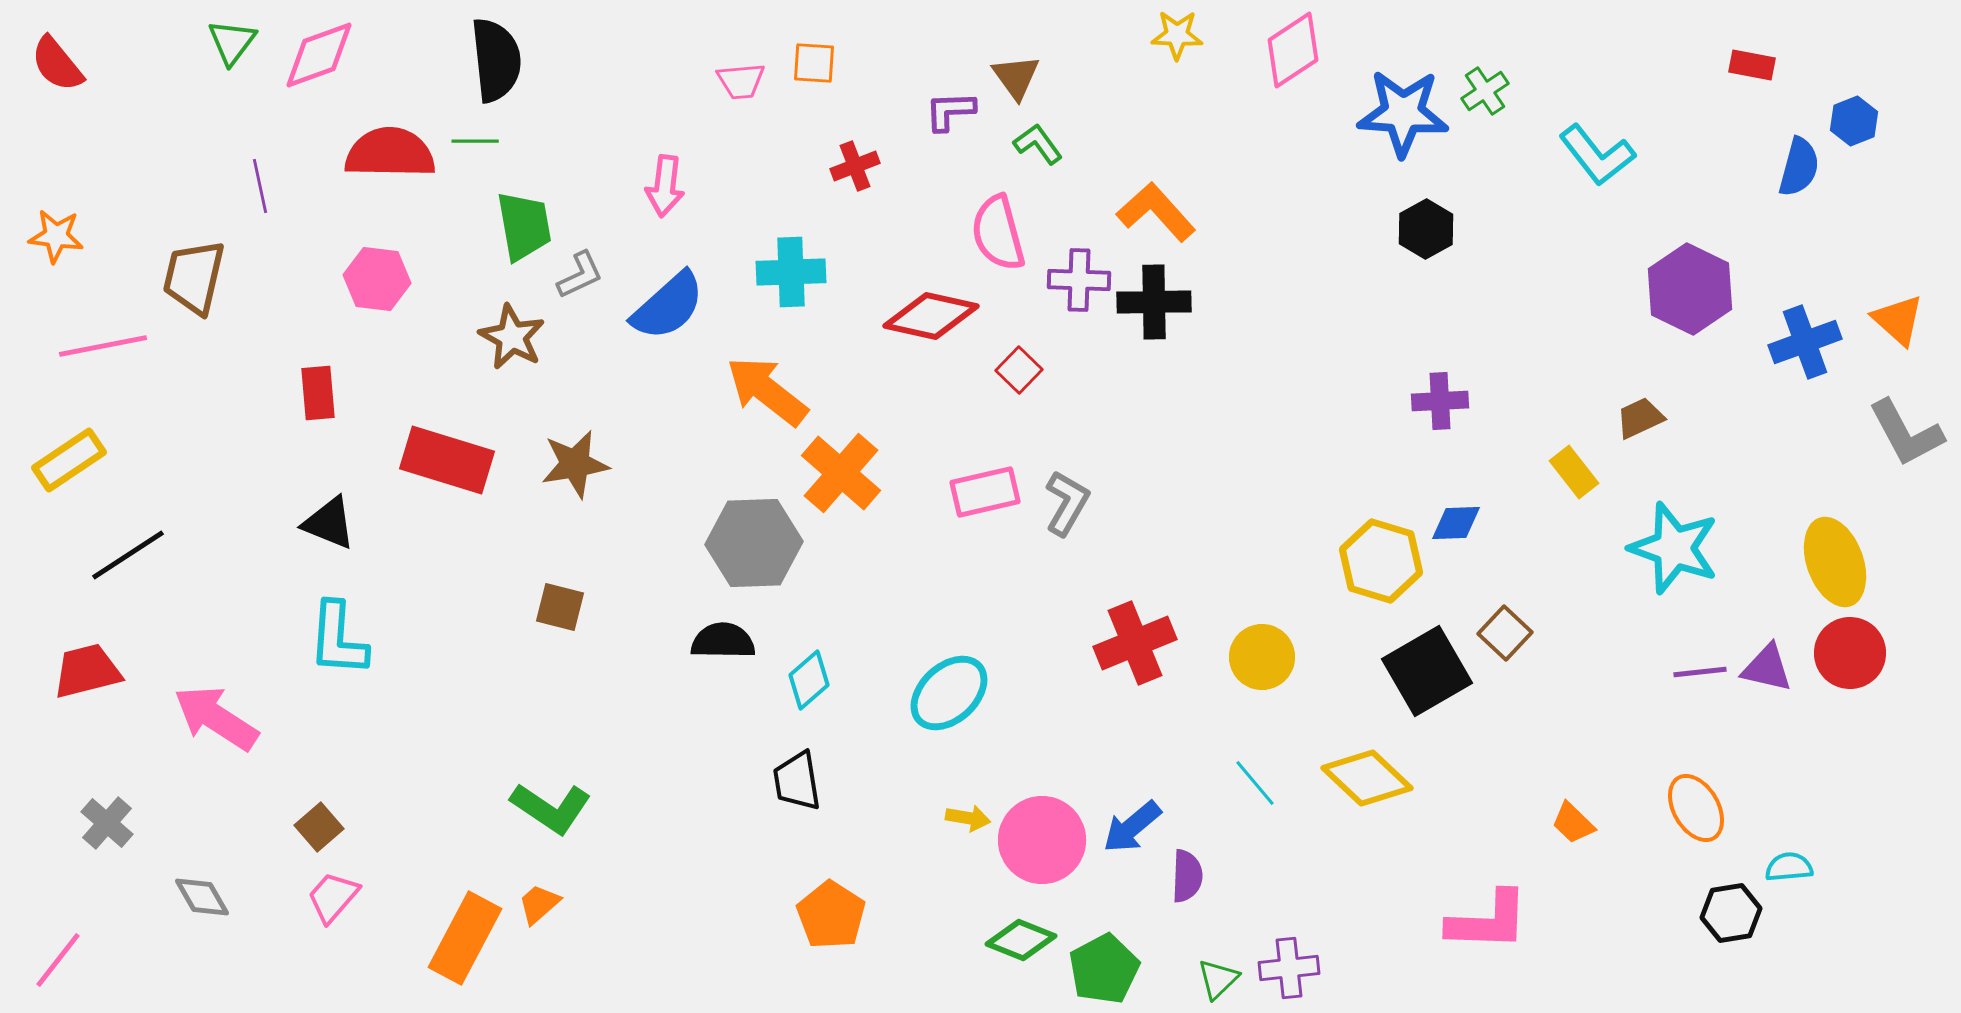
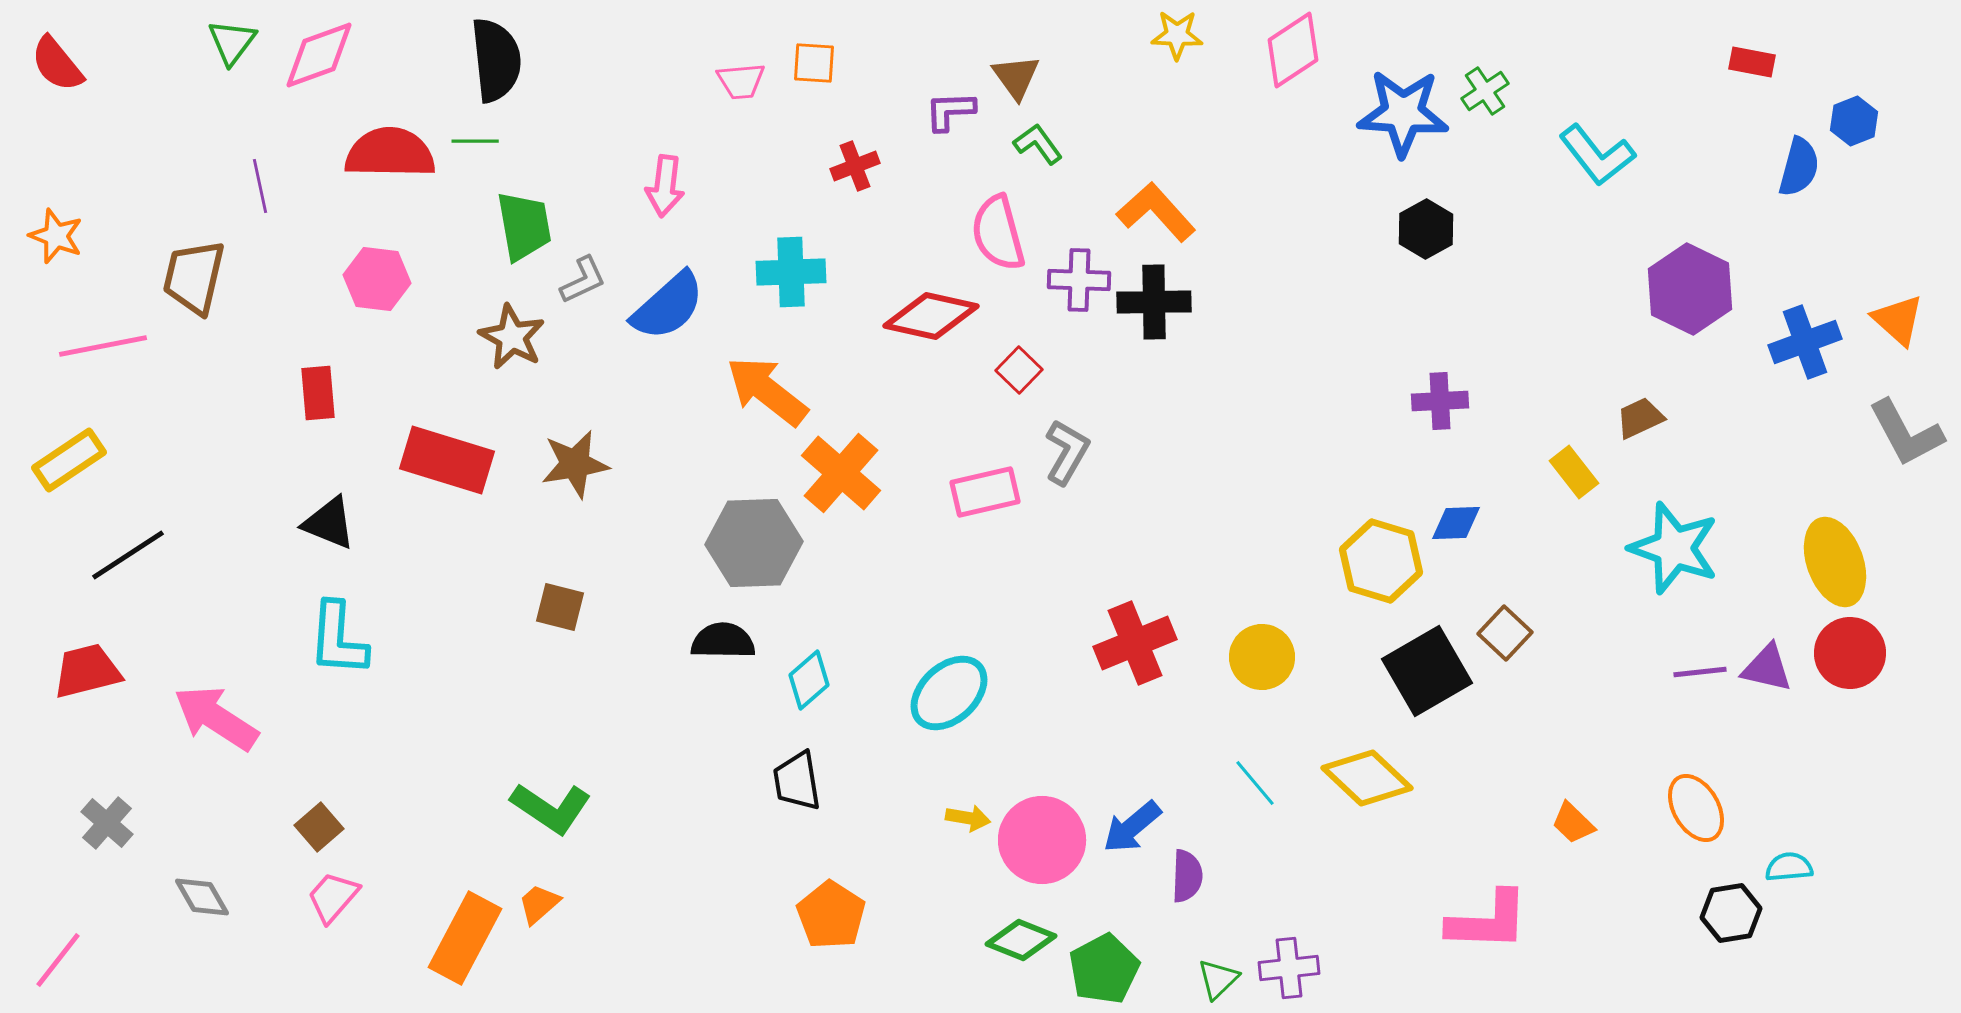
red rectangle at (1752, 65): moved 3 px up
orange star at (56, 236): rotated 14 degrees clockwise
gray L-shape at (580, 275): moved 3 px right, 5 px down
gray L-shape at (1067, 503): moved 51 px up
